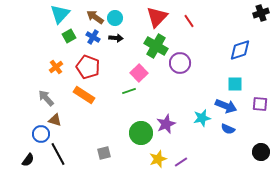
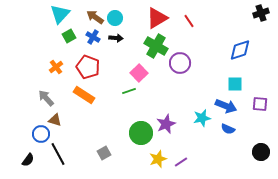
red triangle: moved 1 px down; rotated 15 degrees clockwise
gray square: rotated 16 degrees counterclockwise
